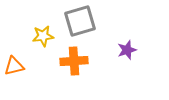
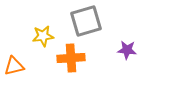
gray square: moved 6 px right
purple star: rotated 24 degrees clockwise
orange cross: moved 3 px left, 3 px up
